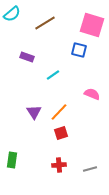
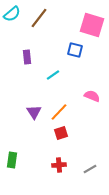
brown line: moved 6 px left, 5 px up; rotated 20 degrees counterclockwise
blue square: moved 4 px left
purple rectangle: rotated 64 degrees clockwise
pink semicircle: moved 2 px down
gray line: rotated 16 degrees counterclockwise
